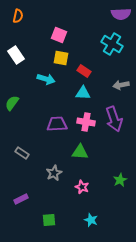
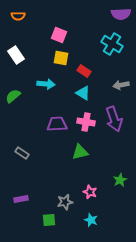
orange semicircle: rotated 80 degrees clockwise
cyan arrow: moved 5 px down; rotated 12 degrees counterclockwise
cyan triangle: rotated 28 degrees clockwise
green semicircle: moved 1 px right, 7 px up; rotated 14 degrees clockwise
green triangle: rotated 18 degrees counterclockwise
gray star: moved 11 px right, 29 px down; rotated 14 degrees clockwise
pink star: moved 8 px right, 5 px down
purple rectangle: rotated 16 degrees clockwise
